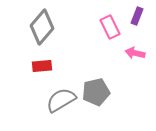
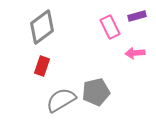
purple rectangle: rotated 54 degrees clockwise
gray diamond: rotated 12 degrees clockwise
pink arrow: rotated 18 degrees counterclockwise
red rectangle: rotated 66 degrees counterclockwise
